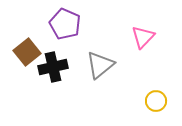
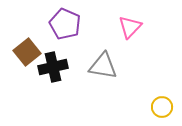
pink triangle: moved 13 px left, 10 px up
gray triangle: moved 3 px right, 1 px down; rotated 48 degrees clockwise
yellow circle: moved 6 px right, 6 px down
